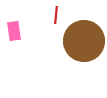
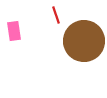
red line: rotated 24 degrees counterclockwise
